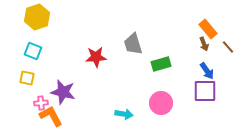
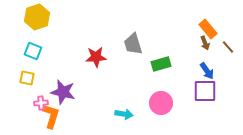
brown arrow: moved 1 px right, 1 px up
orange L-shape: rotated 45 degrees clockwise
